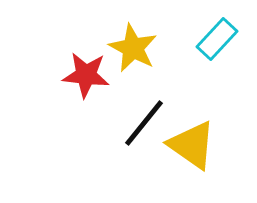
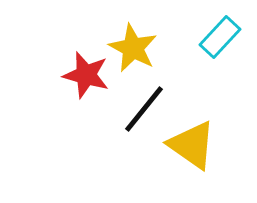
cyan rectangle: moved 3 px right, 2 px up
red star: rotated 9 degrees clockwise
black line: moved 14 px up
